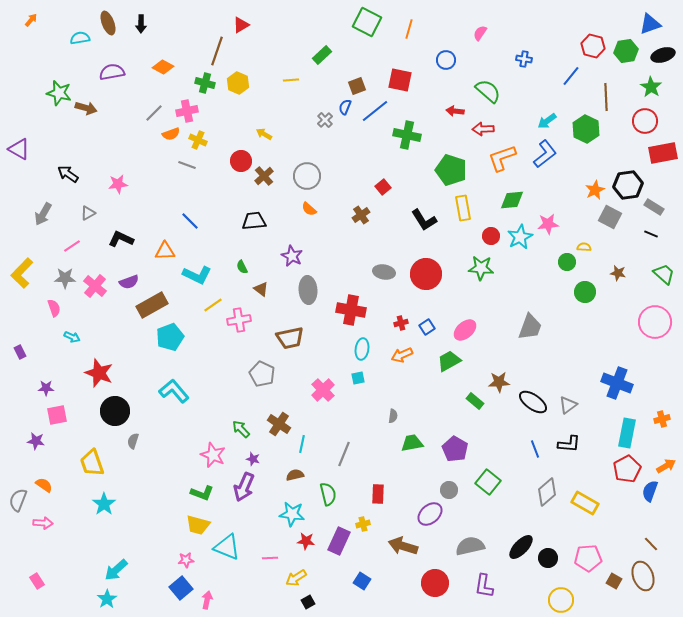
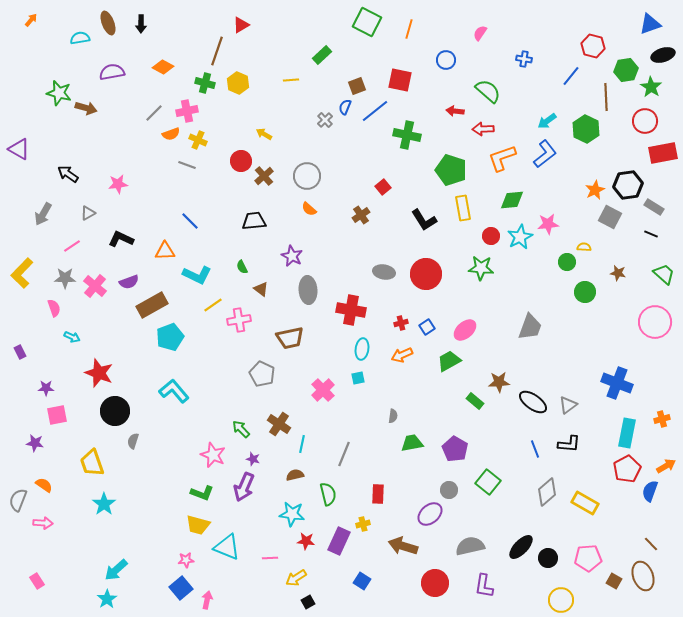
green hexagon at (626, 51): moved 19 px down
purple star at (36, 441): moved 1 px left, 2 px down
